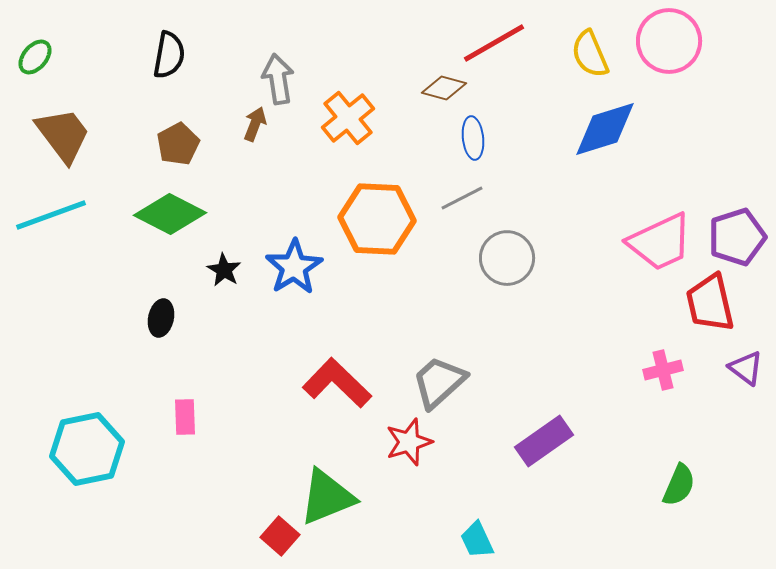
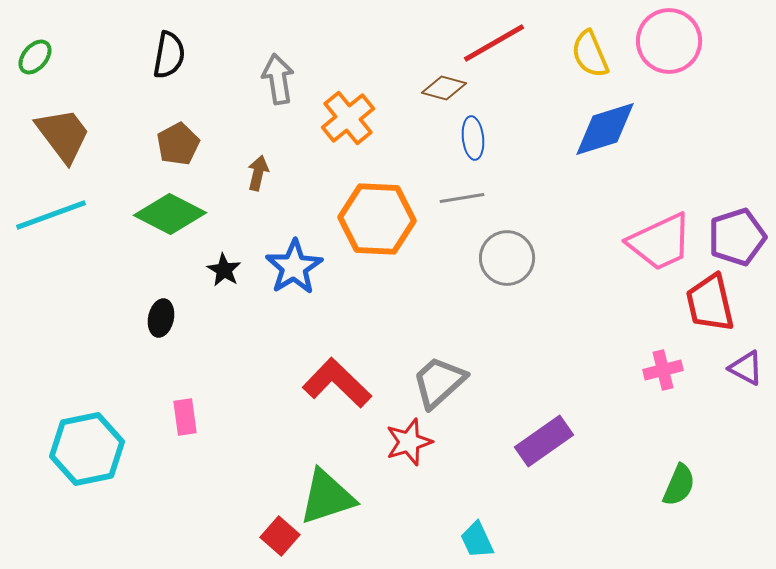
brown arrow: moved 3 px right, 49 px down; rotated 8 degrees counterclockwise
gray line: rotated 18 degrees clockwise
purple triangle: rotated 9 degrees counterclockwise
pink rectangle: rotated 6 degrees counterclockwise
green triangle: rotated 4 degrees clockwise
